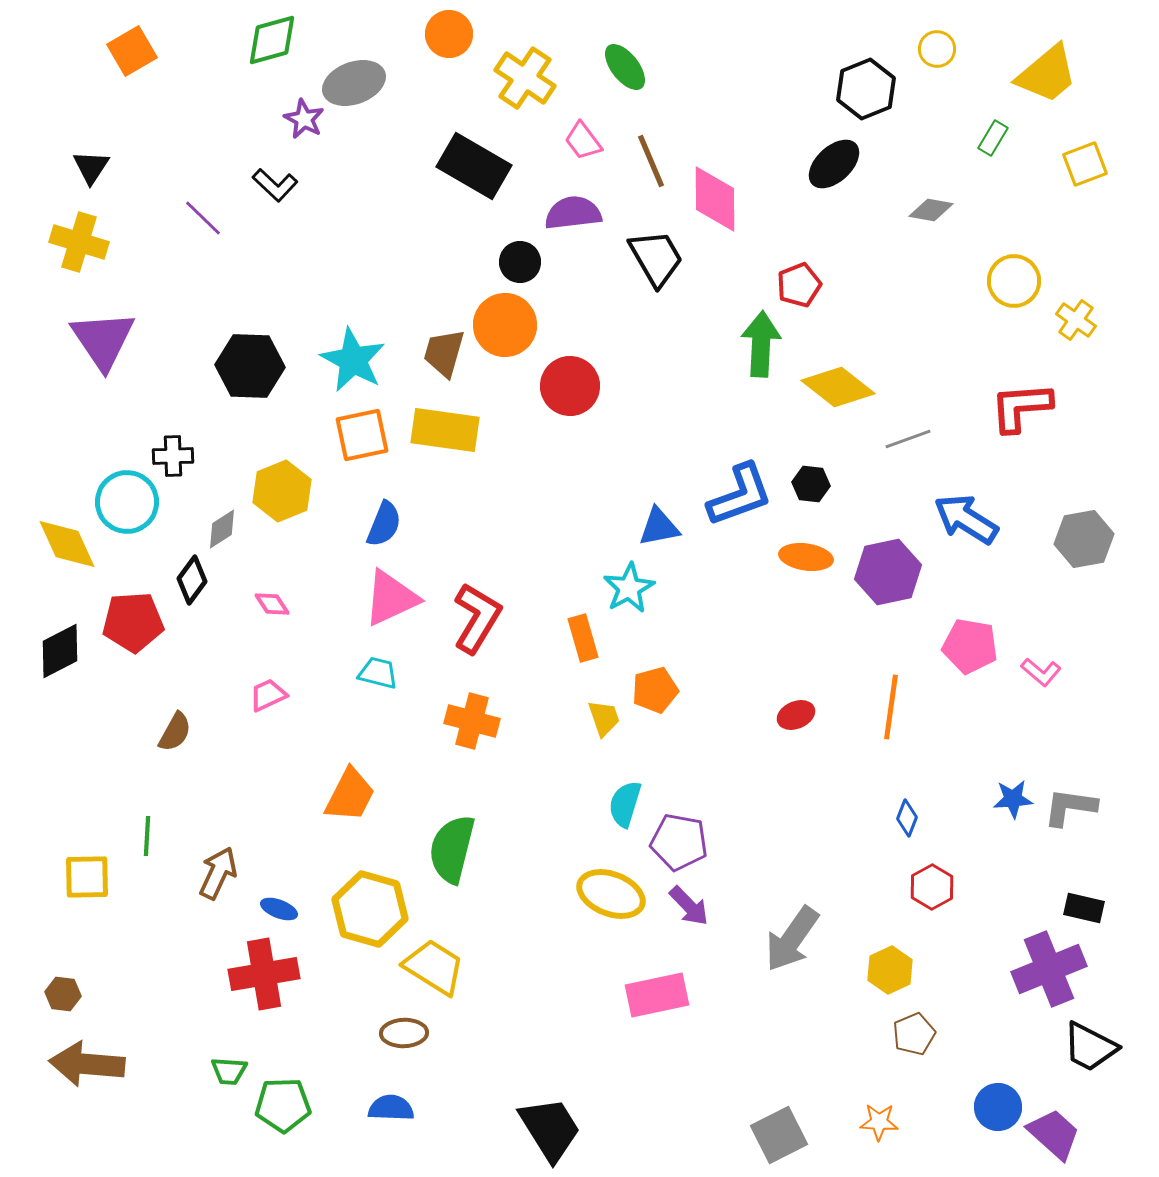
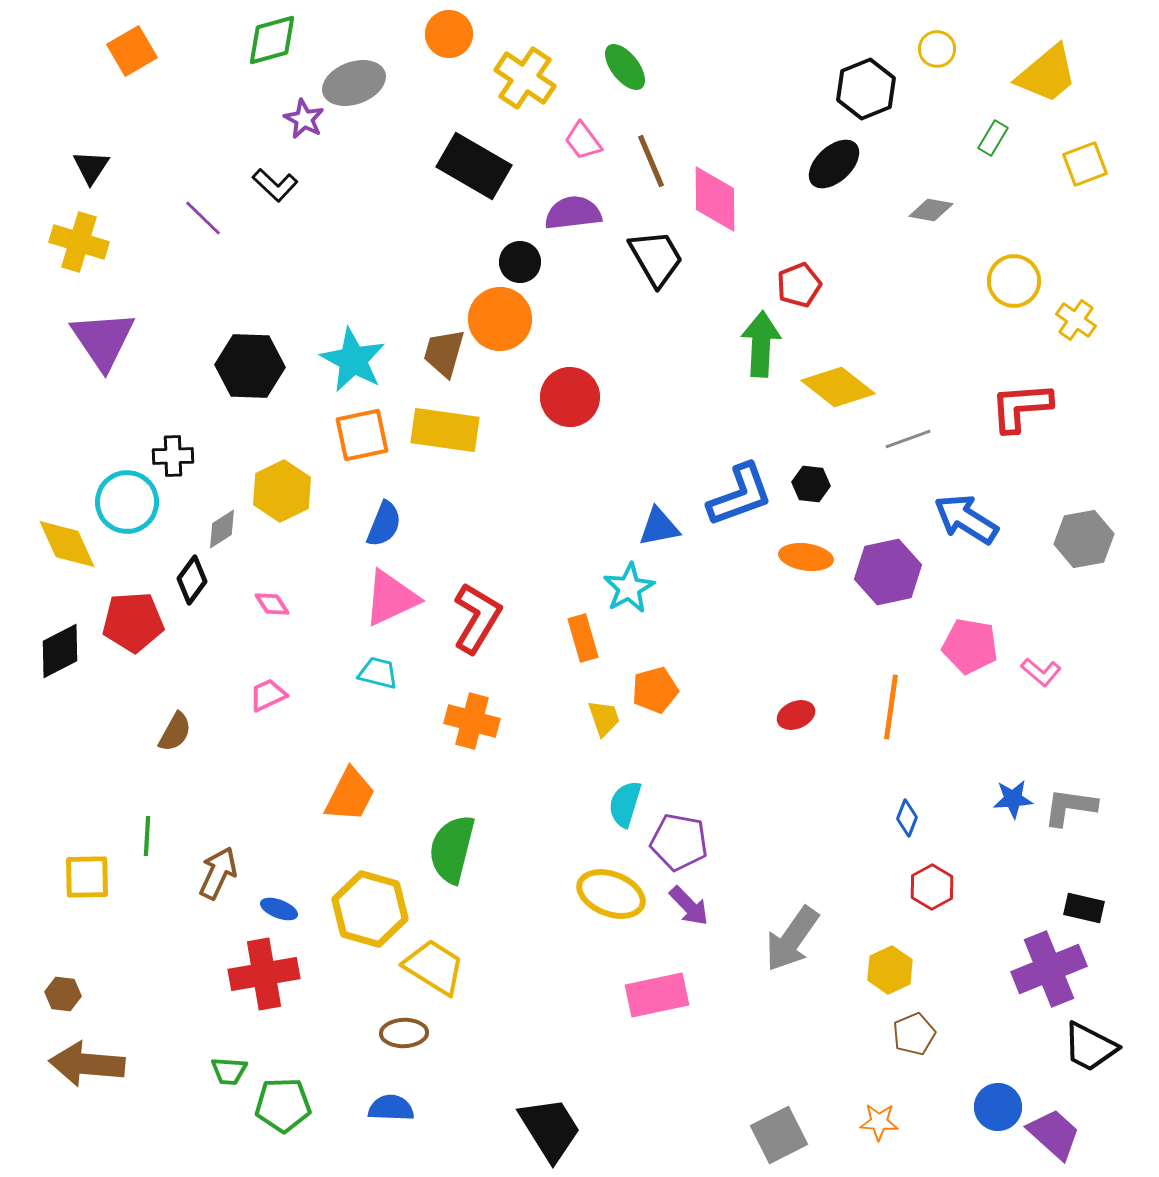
orange circle at (505, 325): moved 5 px left, 6 px up
red circle at (570, 386): moved 11 px down
yellow hexagon at (282, 491): rotated 4 degrees counterclockwise
